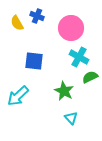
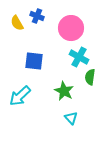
green semicircle: rotated 56 degrees counterclockwise
cyan arrow: moved 2 px right
